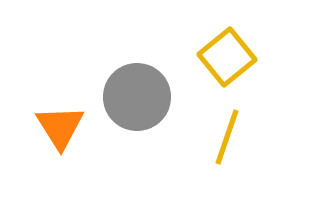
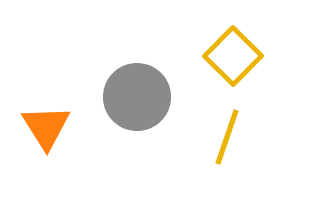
yellow square: moved 6 px right, 1 px up; rotated 6 degrees counterclockwise
orange triangle: moved 14 px left
